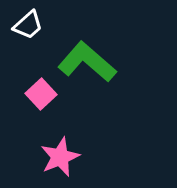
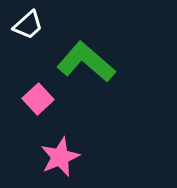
green L-shape: moved 1 px left
pink square: moved 3 px left, 5 px down
